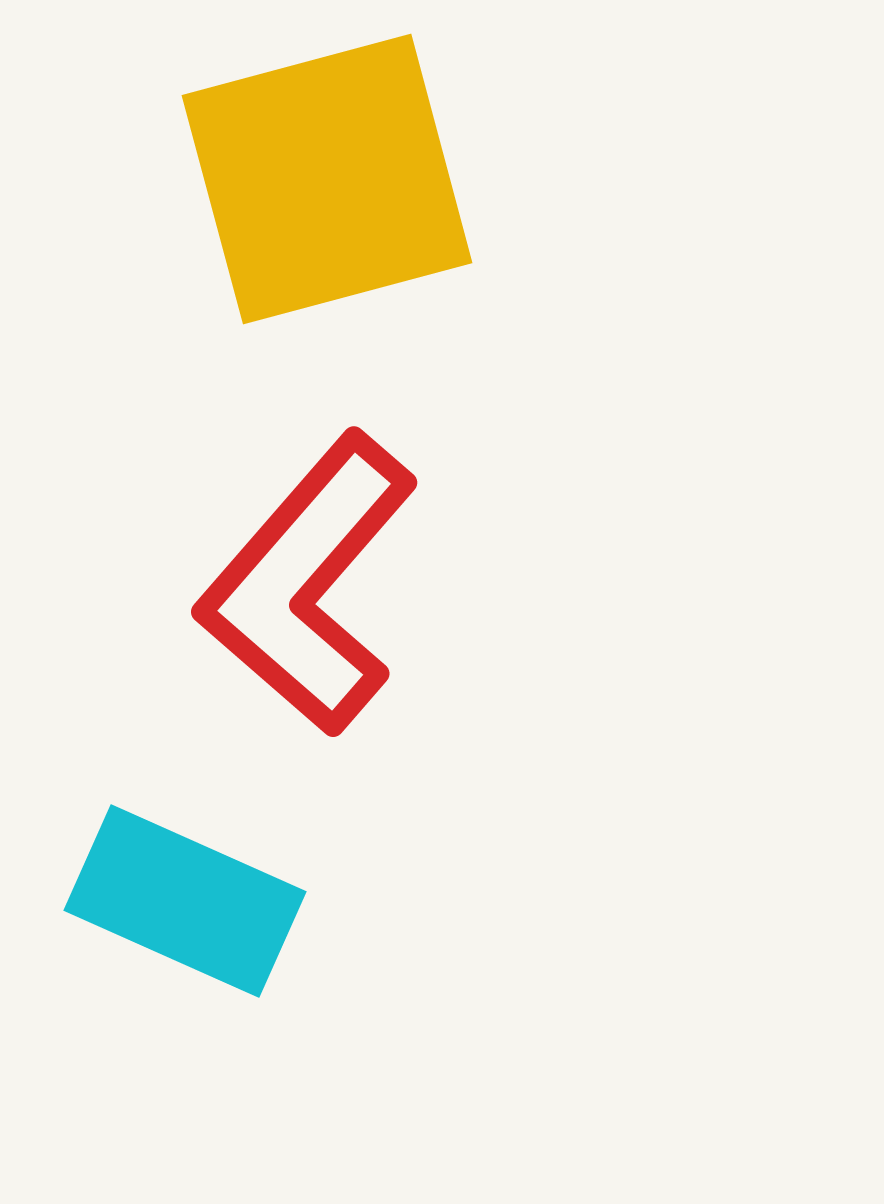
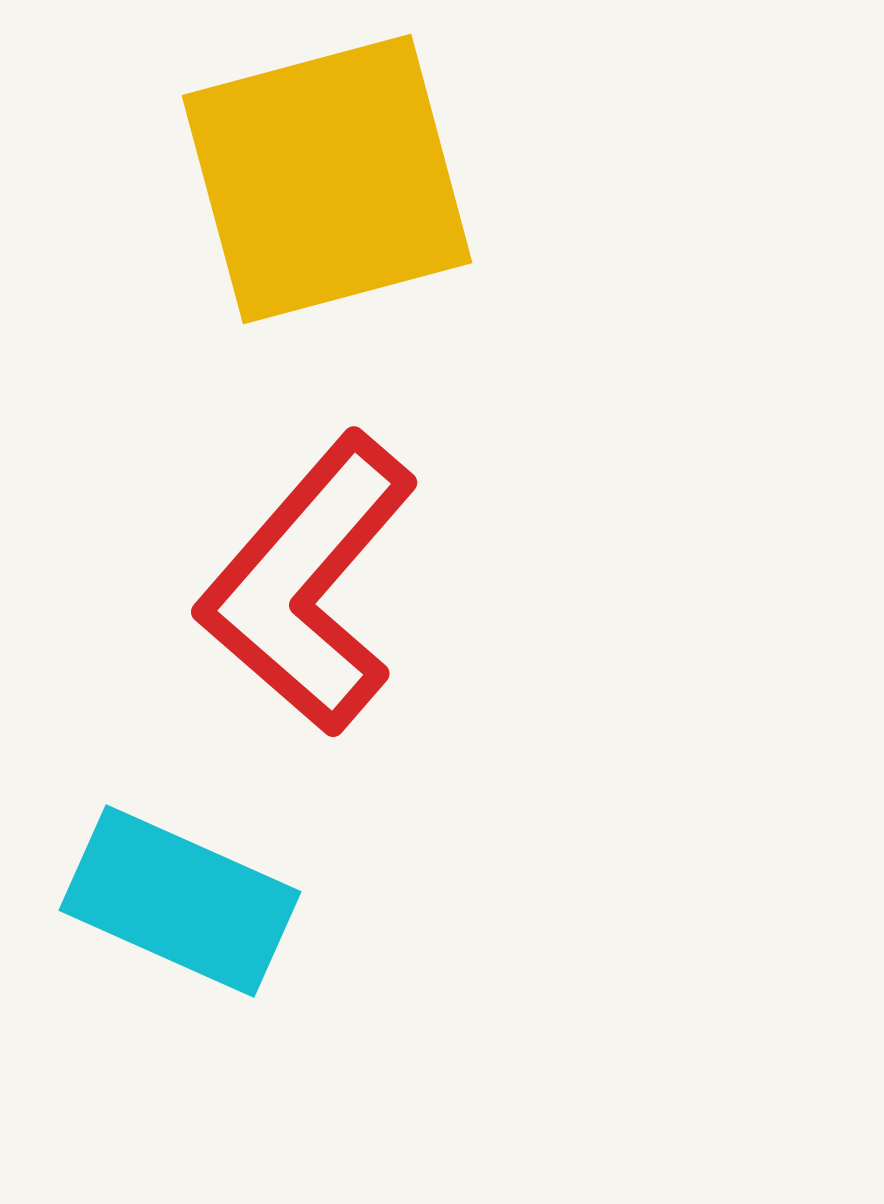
cyan rectangle: moved 5 px left
